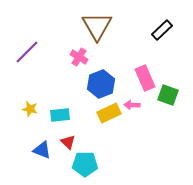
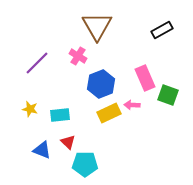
black rectangle: rotated 15 degrees clockwise
purple line: moved 10 px right, 11 px down
pink cross: moved 1 px left, 1 px up
